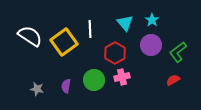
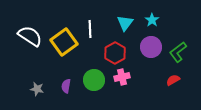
cyan triangle: rotated 18 degrees clockwise
purple circle: moved 2 px down
